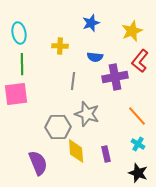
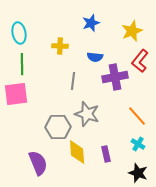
yellow diamond: moved 1 px right, 1 px down
